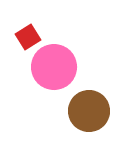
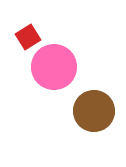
brown circle: moved 5 px right
